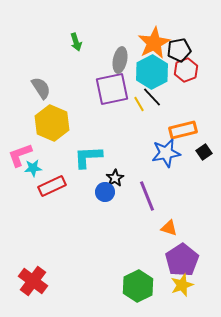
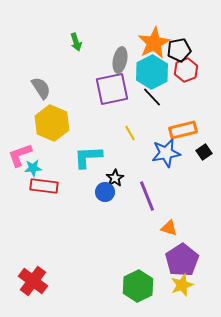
yellow line: moved 9 px left, 29 px down
red rectangle: moved 8 px left; rotated 32 degrees clockwise
